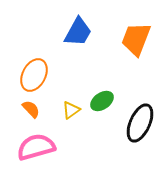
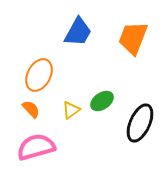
orange trapezoid: moved 3 px left, 1 px up
orange ellipse: moved 5 px right
